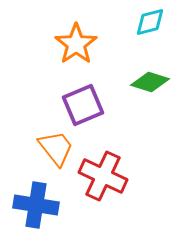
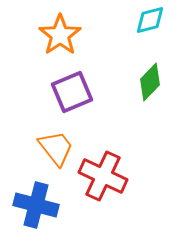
cyan diamond: moved 2 px up
orange star: moved 16 px left, 9 px up
green diamond: rotated 63 degrees counterclockwise
purple square: moved 11 px left, 13 px up
blue cross: rotated 6 degrees clockwise
